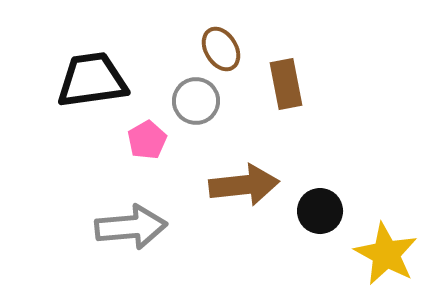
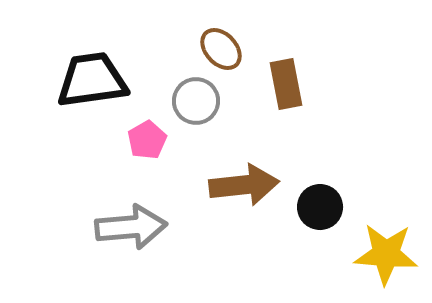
brown ellipse: rotated 12 degrees counterclockwise
black circle: moved 4 px up
yellow star: rotated 24 degrees counterclockwise
